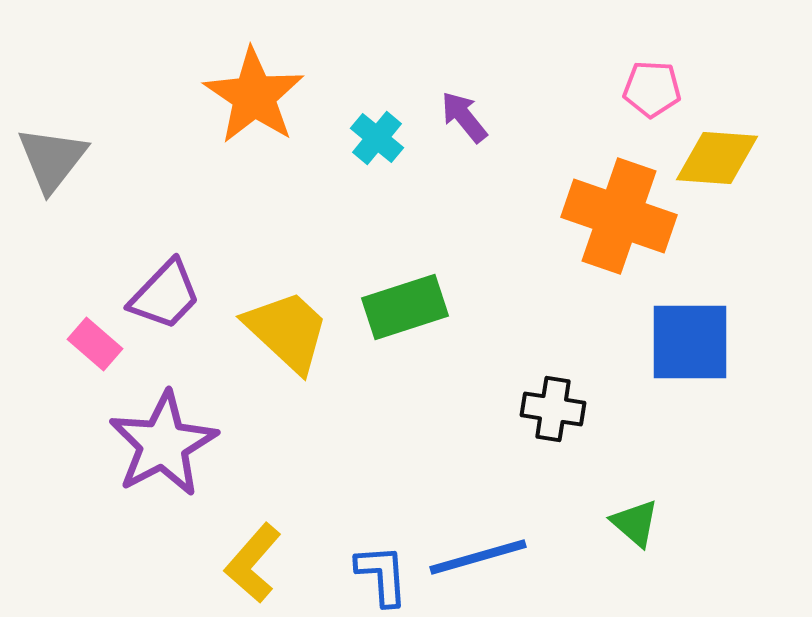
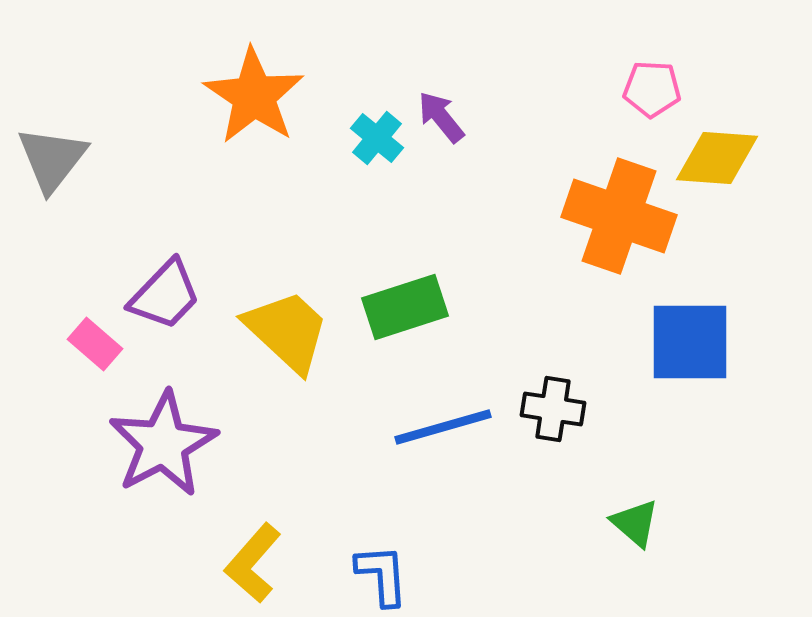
purple arrow: moved 23 px left
blue line: moved 35 px left, 130 px up
